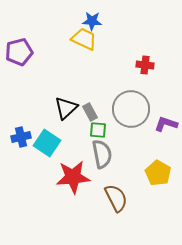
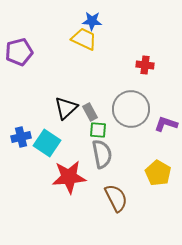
red star: moved 4 px left
